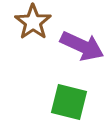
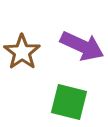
brown star: moved 11 px left, 30 px down
